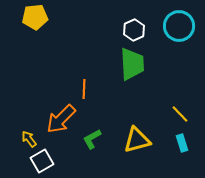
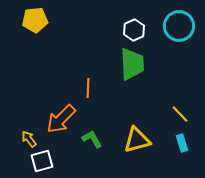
yellow pentagon: moved 3 px down
orange line: moved 4 px right, 1 px up
green L-shape: rotated 90 degrees clockwise
white square: rotated 15 degrees clockwise
